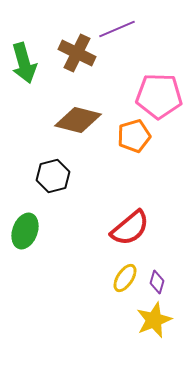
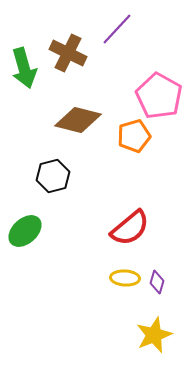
purple line: rotated 24 degrees counterclockwise
brown cross: moved 9 px left
green arrow: moved 5 px down
pink pentagon: rotated 27 degrees clockwise
green ellipse: rotated 28 degrees clockwise
yellow ellipse: rotated 60 degrees clockwise
yellow star: moved 15 px down
